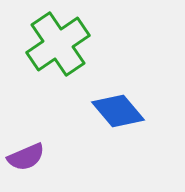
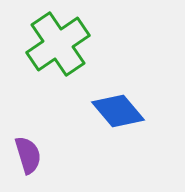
purple semicircle: moved 2 px right, 2 px up; rotated 84 degrees counterclockwise
